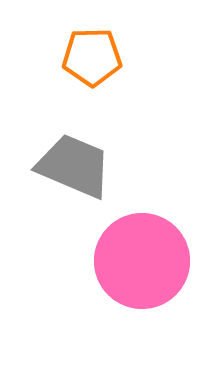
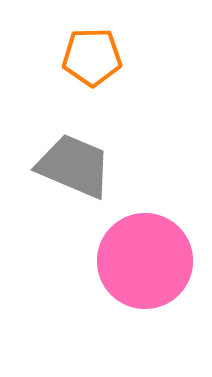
pink circle: moved 3 px right
